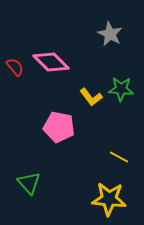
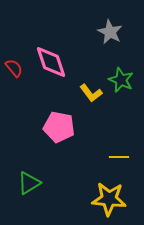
gray star: moved 2 px up
pink diamond: rotated 27 degrees clockwise
red semicircle: moved 1 px left, 1 px down
green star: moved 9 px up; rotated 20 degrees clockwise
yellow L-shape: moved 4 px up
yellow line: rotated 30 degrees counterclockwise
green triangle: rotated 40 degrees clockwise
